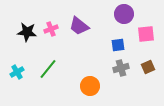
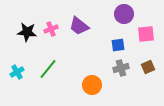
orange circle: moved 2 px right, 1 px up
